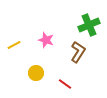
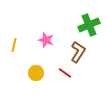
yellow line: rotated 48 degrees counterclockwise
red line: moved 11 px up
